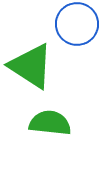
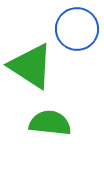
blue circle: moved 5 px down
